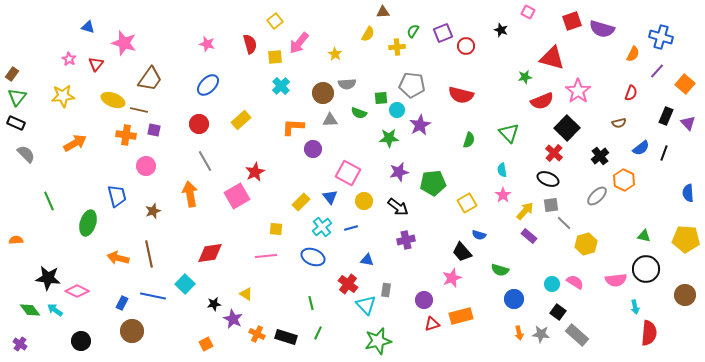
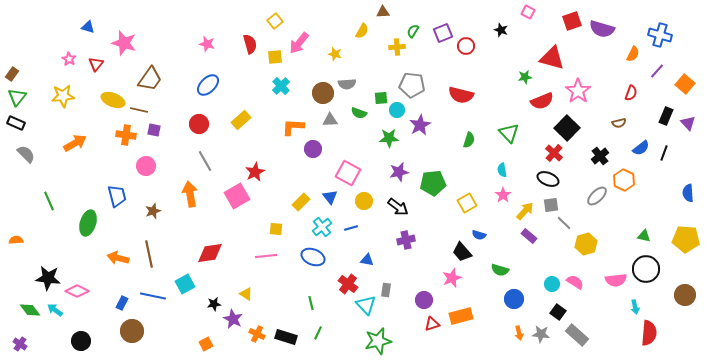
yellow semicircle at (368, 34): moved 6 px left, 3 px up
blue cross at (661, 37): moved 1 px left, 2 px up
yellow star at (335, 54): rotated 16 degrees counterclockwise
cyan square at (185, 284): rotated 18 degrees clockwise
